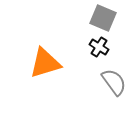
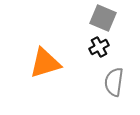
black cross: rotated 30 degrees clockwise
gray semicircle: rotated 136 degrees counterclockwise
